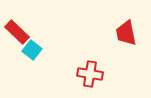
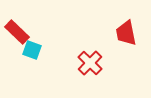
cyan square: rotated 18 degrees counterclockwise
red cross: moved 11 px up; rotated 35 degrees clockwise
